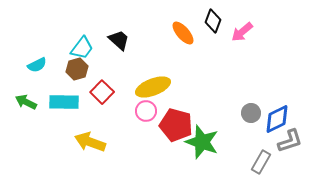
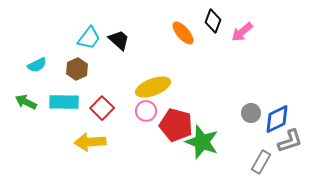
cyan trapezoid: moved 7 px right, 10 px up
brown hexagon: rotated 10 degrees counterclockwise
red square: moved 16 px down
yellow arrow: rotated 24 degrees counterclockwise
